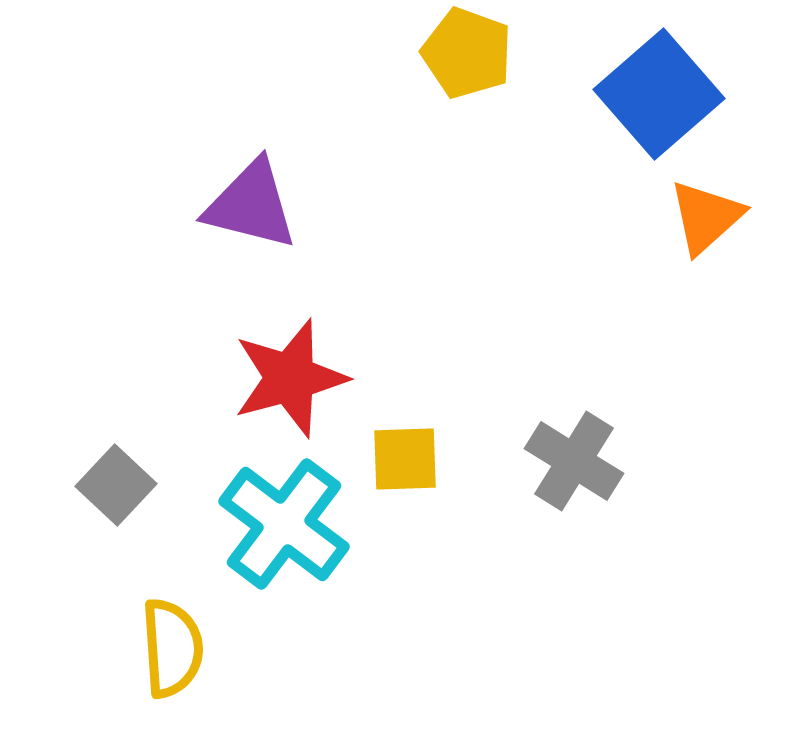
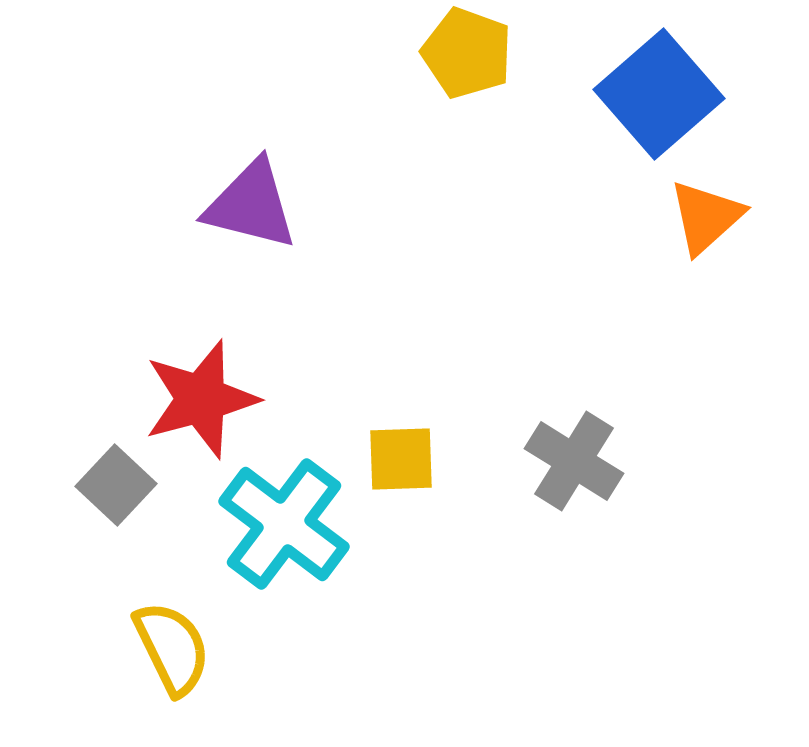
red star: moved 89 px left, 21 px down
yellow square: moved 4 px left
yellow semicircle: rotated 22 degrees counterclockwise
